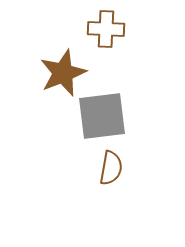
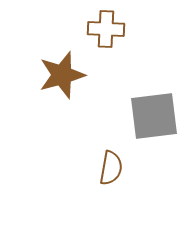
brown star: moved 1 px left, 2 px down; rotated 6 degrees clockwise
gray square: moved 52 px right
